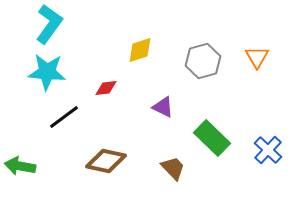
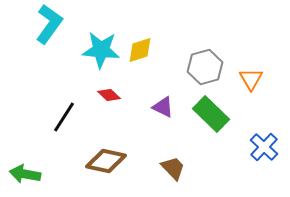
orange triangle: moved 6 px left, 22 px down
gray hexagon: moved 2 px right, 6 px down
cyan star: moved 54 px right, 22 px up
red diamond: moved 3 px right, 7 px down; rotated 50 degrees clockwise
black line: rotated 20 degrees counterclockwise
green rectangle: moved 1 px left, 24 px up
blue cross: moved 4 px left, 3 px up
green arrow: moved 5 px right, 8 px down
